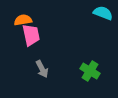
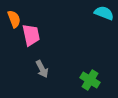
cyan semicircle: moved 1 px right
orange semicircle: moved 9 px left, 1 px up; rotated 78 degrees clockwise
green cross: moved 9 px down
